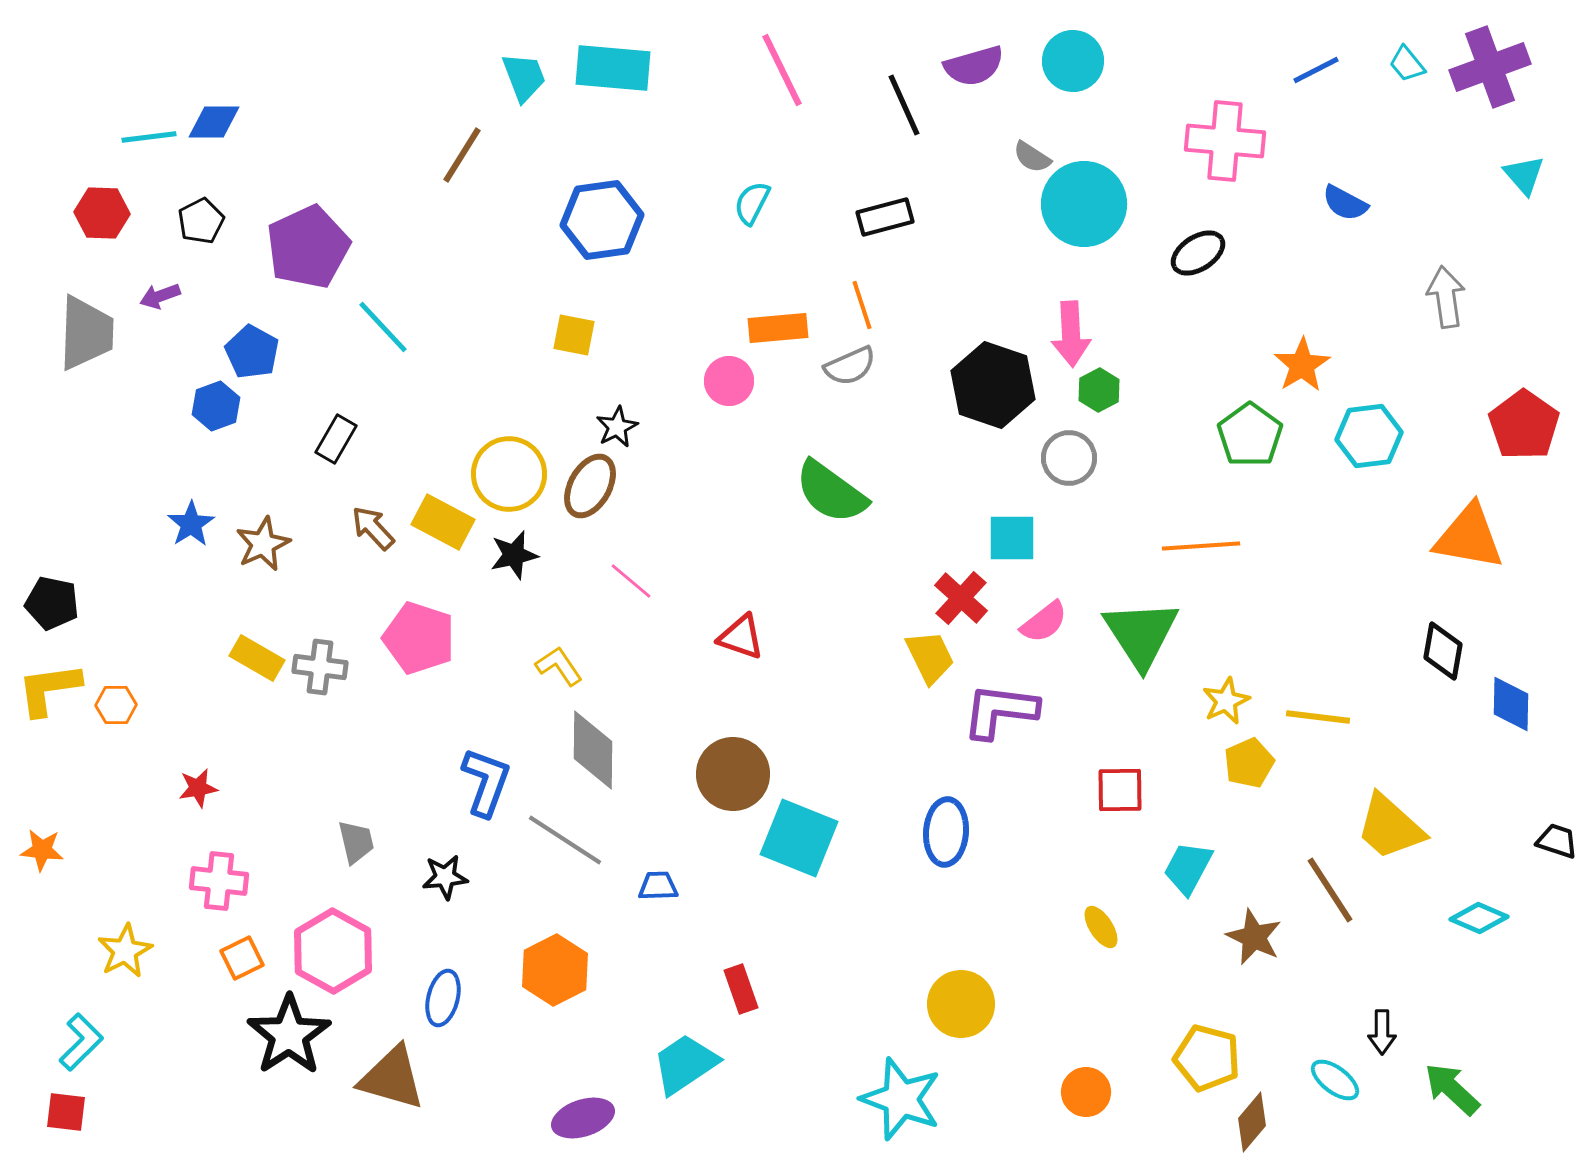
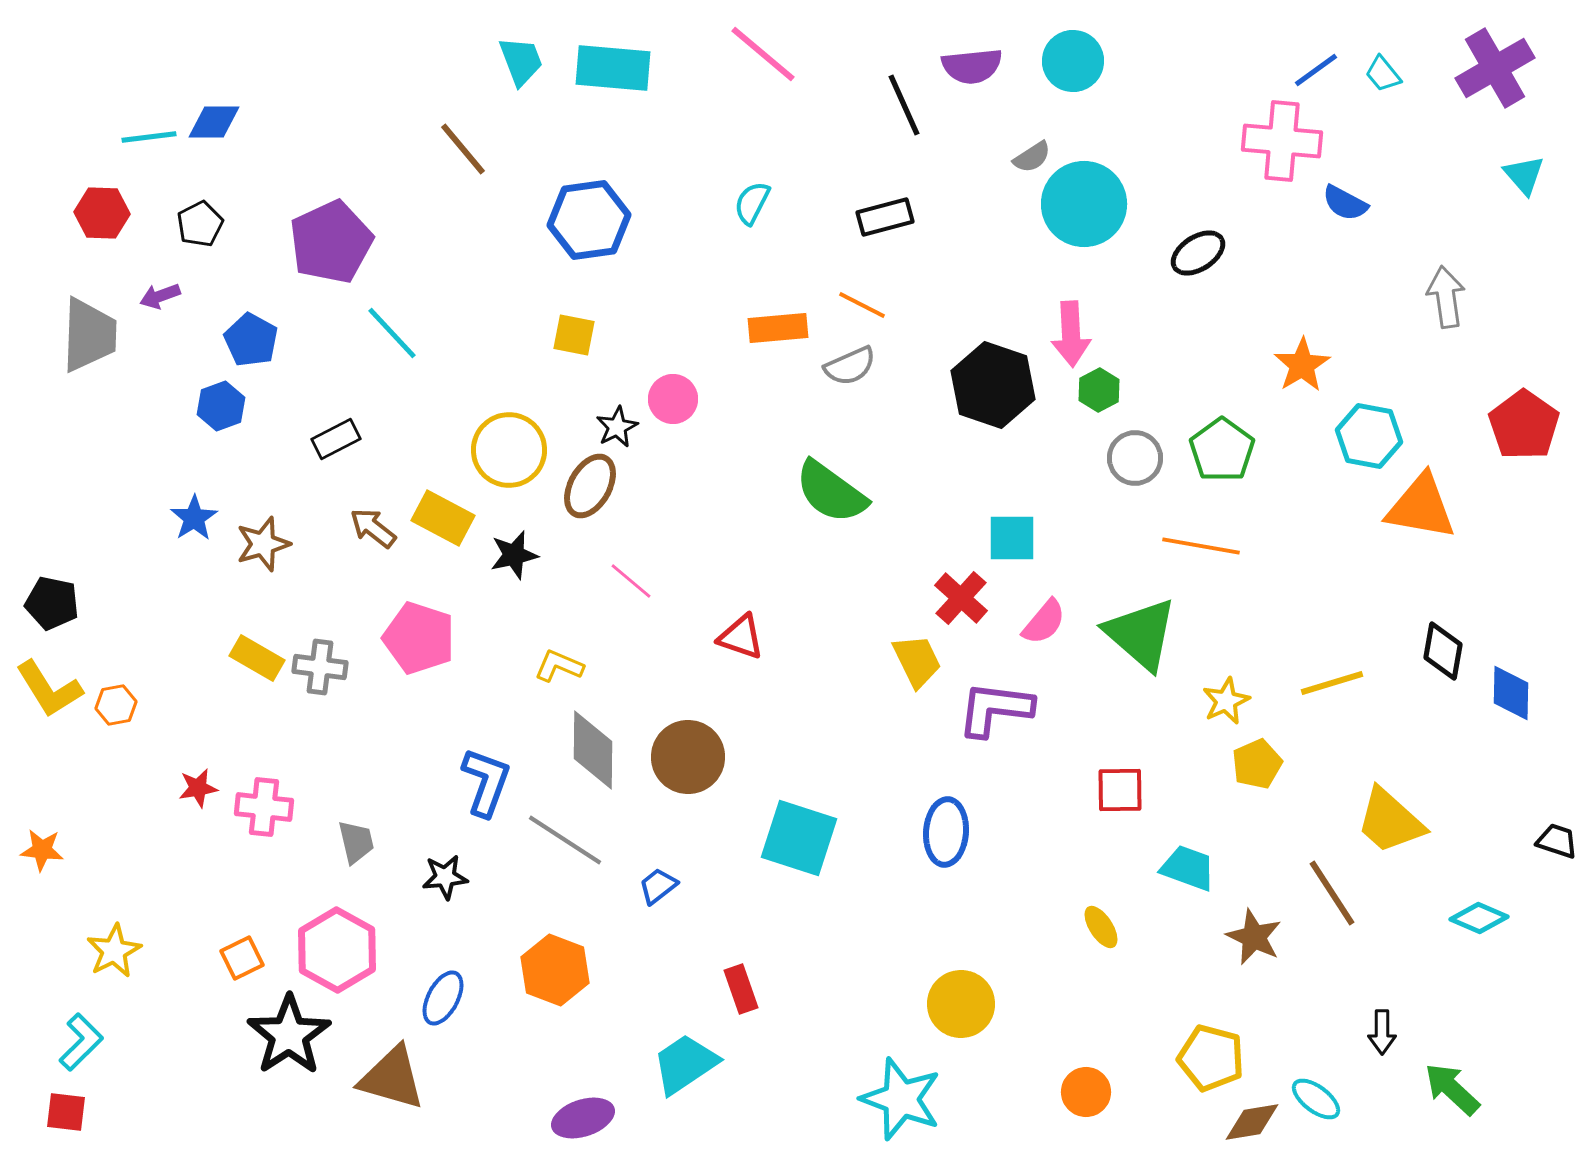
cyan trapezoid at (1407, 64): moved 24 px left, 10 px down
purple semicircle at (974, 66): moved 2 px left; rotated 10 degrees clockwise
purple cross at (1490, 67): moved 5 px right, 1 px down; rotated 10 degrees counterclockwise
pink line at (782, 70): moved 19 px left, 16 px up; rotated 24 degrees counterclockwise
blue line at (1316, 70): rotated 9 degrees counterclockwise
cyan trapezoid at (524, 77): moved 3 px left, 16 px up
pink cross at (1225, 141): moved 57 px right
brown line at (462, 155): moved 1 px right, 6 px up; rotated 72 degrees counterclockwise
gray semicircle at (1032, 157): rotated 66 degrees counterclockwise
blue hexagon at (602, 220): moved 13 px left
black pentagon at (201, 221): moved 1 px left, 3 px down
purple pentagon at (308, 247): moved 23 px right, 5 px up
orange line at (862, 305): rotated 45 degrees counterclockwise
cyan line at (383, 327): moved 9 px right, 6 px down
gray trapezoid at (86, 333): moved 3 px right, 2 px down
blue pentagon at (252, 352): moved 1 px left, 12 px up
pink circle at (729, 381): moved 56 px left, 18 px down
blue hexagon at (216, 406): moved 5 px right
green pentagon at (1250, 435): moved 28 px left, 15 px down
cyan hexagon at (1369, 436): rotated 18 degrees clockwise
black rectangle at (336, 439): rotated 33 degrees clockwise
gray circle at (1069, 458): moved 66 px right
yellow circle at (509, 474): moved 24 px up
yellow rectangle at (443, 522): moved 4 px up
blue star at (191, 524): moved 3 px right, 6 px up
brown arrow at (373, 528): rotated 9 degrees counterclockwise
orange triangle at (1469, 537): moved 48 px left, 30 px up
brown star at (263, 544): rotated 8 degrees clockwise
orange line at (1201, 546): rotated 14 degrees clockwise
pink semicircle at (1044, 622): rotated 12 degrees counterclockwise
green triangle at (1141, 634): rotated 16 degrees counterclockwise
yellow trapezoid at (930, 657): moved 13 px left, 4 px down
yellow L-shape at (559, 666): rotated 33 degrees counterclockwise
yellow L-shape at (49, 689): rotated 114 degrees counterclockwise
blue diamond at (1511, 704): moved 11 px up
orange hexagon at (116, 705): rotated 9 degrees counterclockwise
purple L-shape at (1000, 711): moved 5 px left, 2 px up
yellow line at (1318, 717): moved 14 px right, 34 px up; rotated 24 degrees counterclockwise
yellow pentagon at (1249, 763): moved 8 px right, 1 px down
brown circle at (733, 774): moved 45 px left, 17 px up
yellow trapezoid at (1390, 827): moved 6 px up
cyan square at (799, 838): rotated 4 degrees counterclockwise
cyan trapezoid at (1188, 868): rotated 82 degrees clockwise
pink cross at (219, 881): moved 45 px right, 74 px up
blue trapezoid at (658, 886): rotated 36 degrees counterclockwise
brown line at (1330, 890): moved 2 px right, 3 px down
yellow star at (125, 951): moved 11 px left
pink hexagon at (333, 951): moved 4 px right, 1 px up
orange hexagon at (555, 970): rotated 12 degrees counterclockwise
blue ellipse at (443, 998): rotated 14 degrees clockwise
yellow pentagon at (1207, 1058): moved 4 px right
cyan ellipse at (1335, 1080): moved 19 px left, 19 px down
brown diamond at (1252, 1122): rotated 40 degrees clockwise
